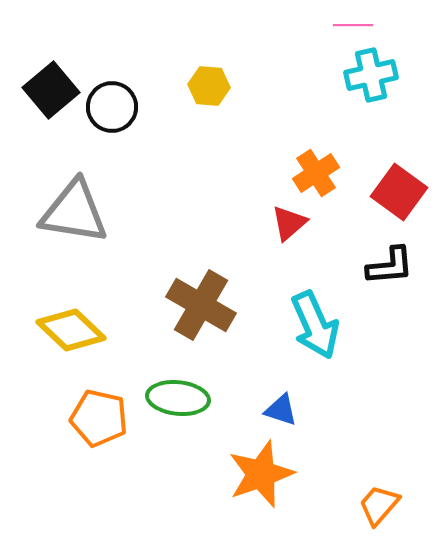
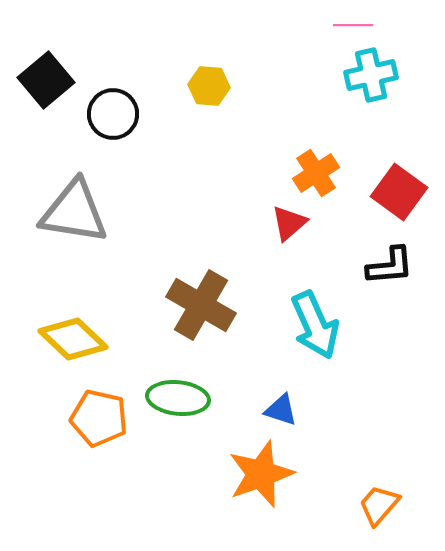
black square: moved 5 px left, 10 px up
black circle: moved 1 px right, 7 px down
yellow diamond: moved 2 px right, 9 px down
